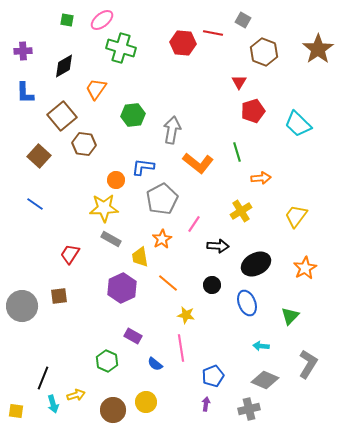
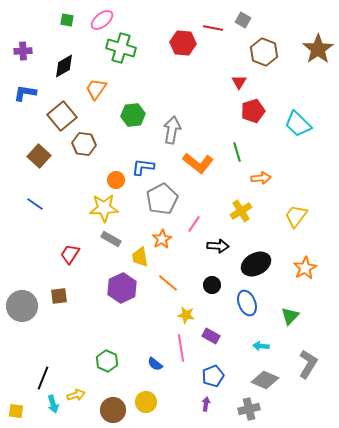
red line at (213, 33): moved 5 px up
blue L-shape at (25, 93): rotated 100 degrees clockwise
purple rectangle at (133, 336): moved 78 px right
